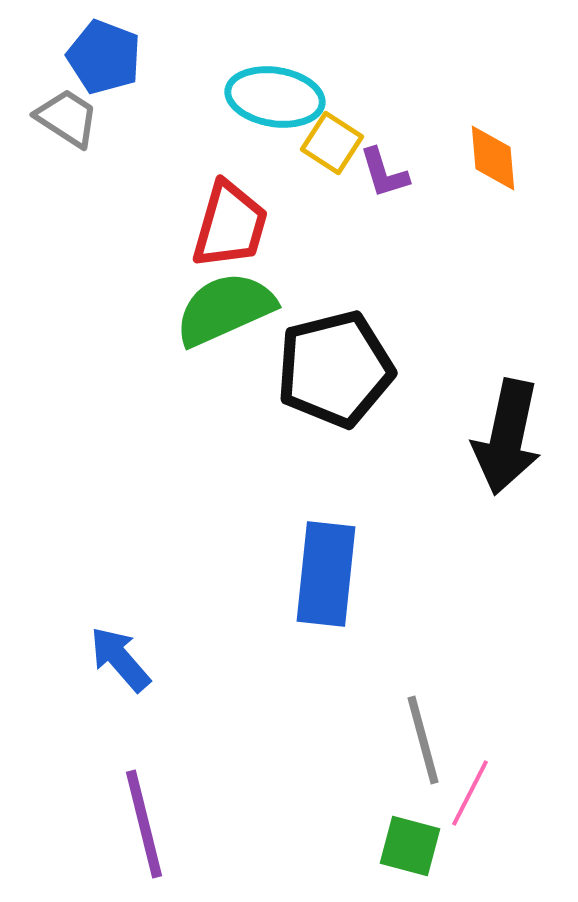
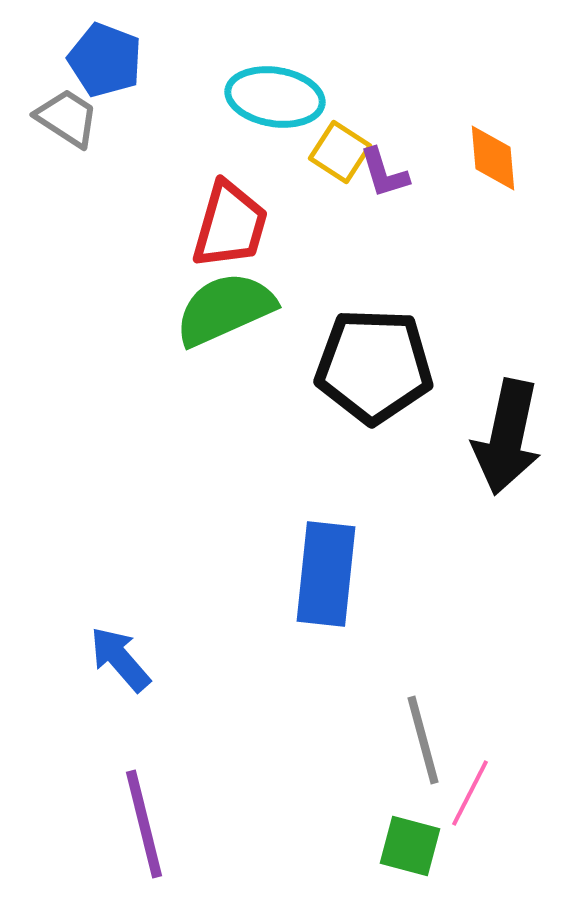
blue pentagon: moved 1 px right, 3 px down
yellow square: moved 8 px right, 9 px down
black pentagon: moved 39 px right, 3 px up; rotated 16 degrees clockwise
